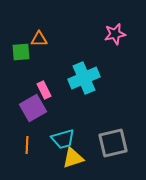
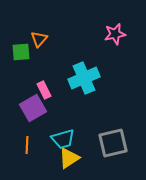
orange triangle: rotated 48 degrees counterclockwise
yellow triangle: moved 4 px left; rotated 15 degrees counterclockwise
